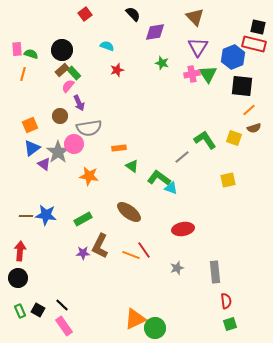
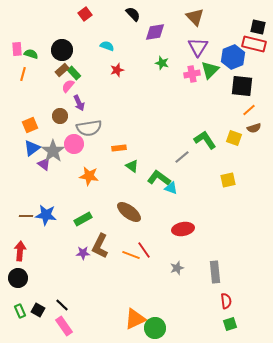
green triangle at (208, 74): moved 2 px right, 4 px up; rotated 18 degrees clockwise
gray star at (58, 152): moved 5 px left, 1 px up
